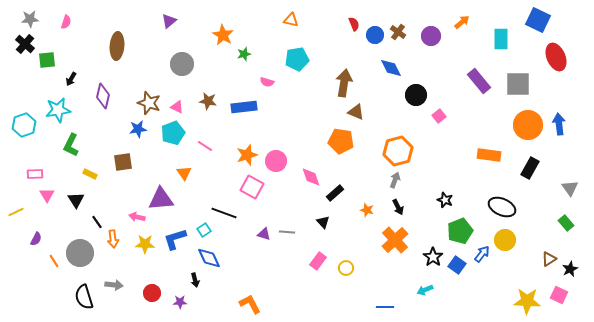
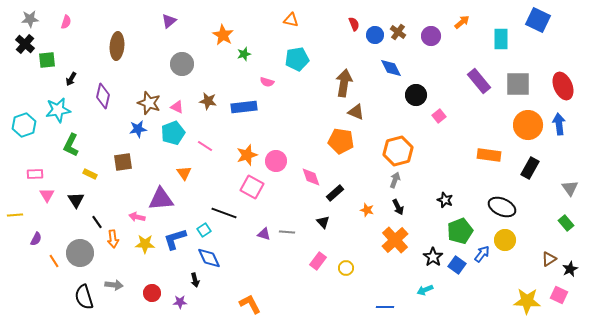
red ellipse at (556, 57): moved 7 px right, 29 px down
yellow line at (16, 212): moved 1 px left, 3 px down; rotated 21 degrees clockwise
